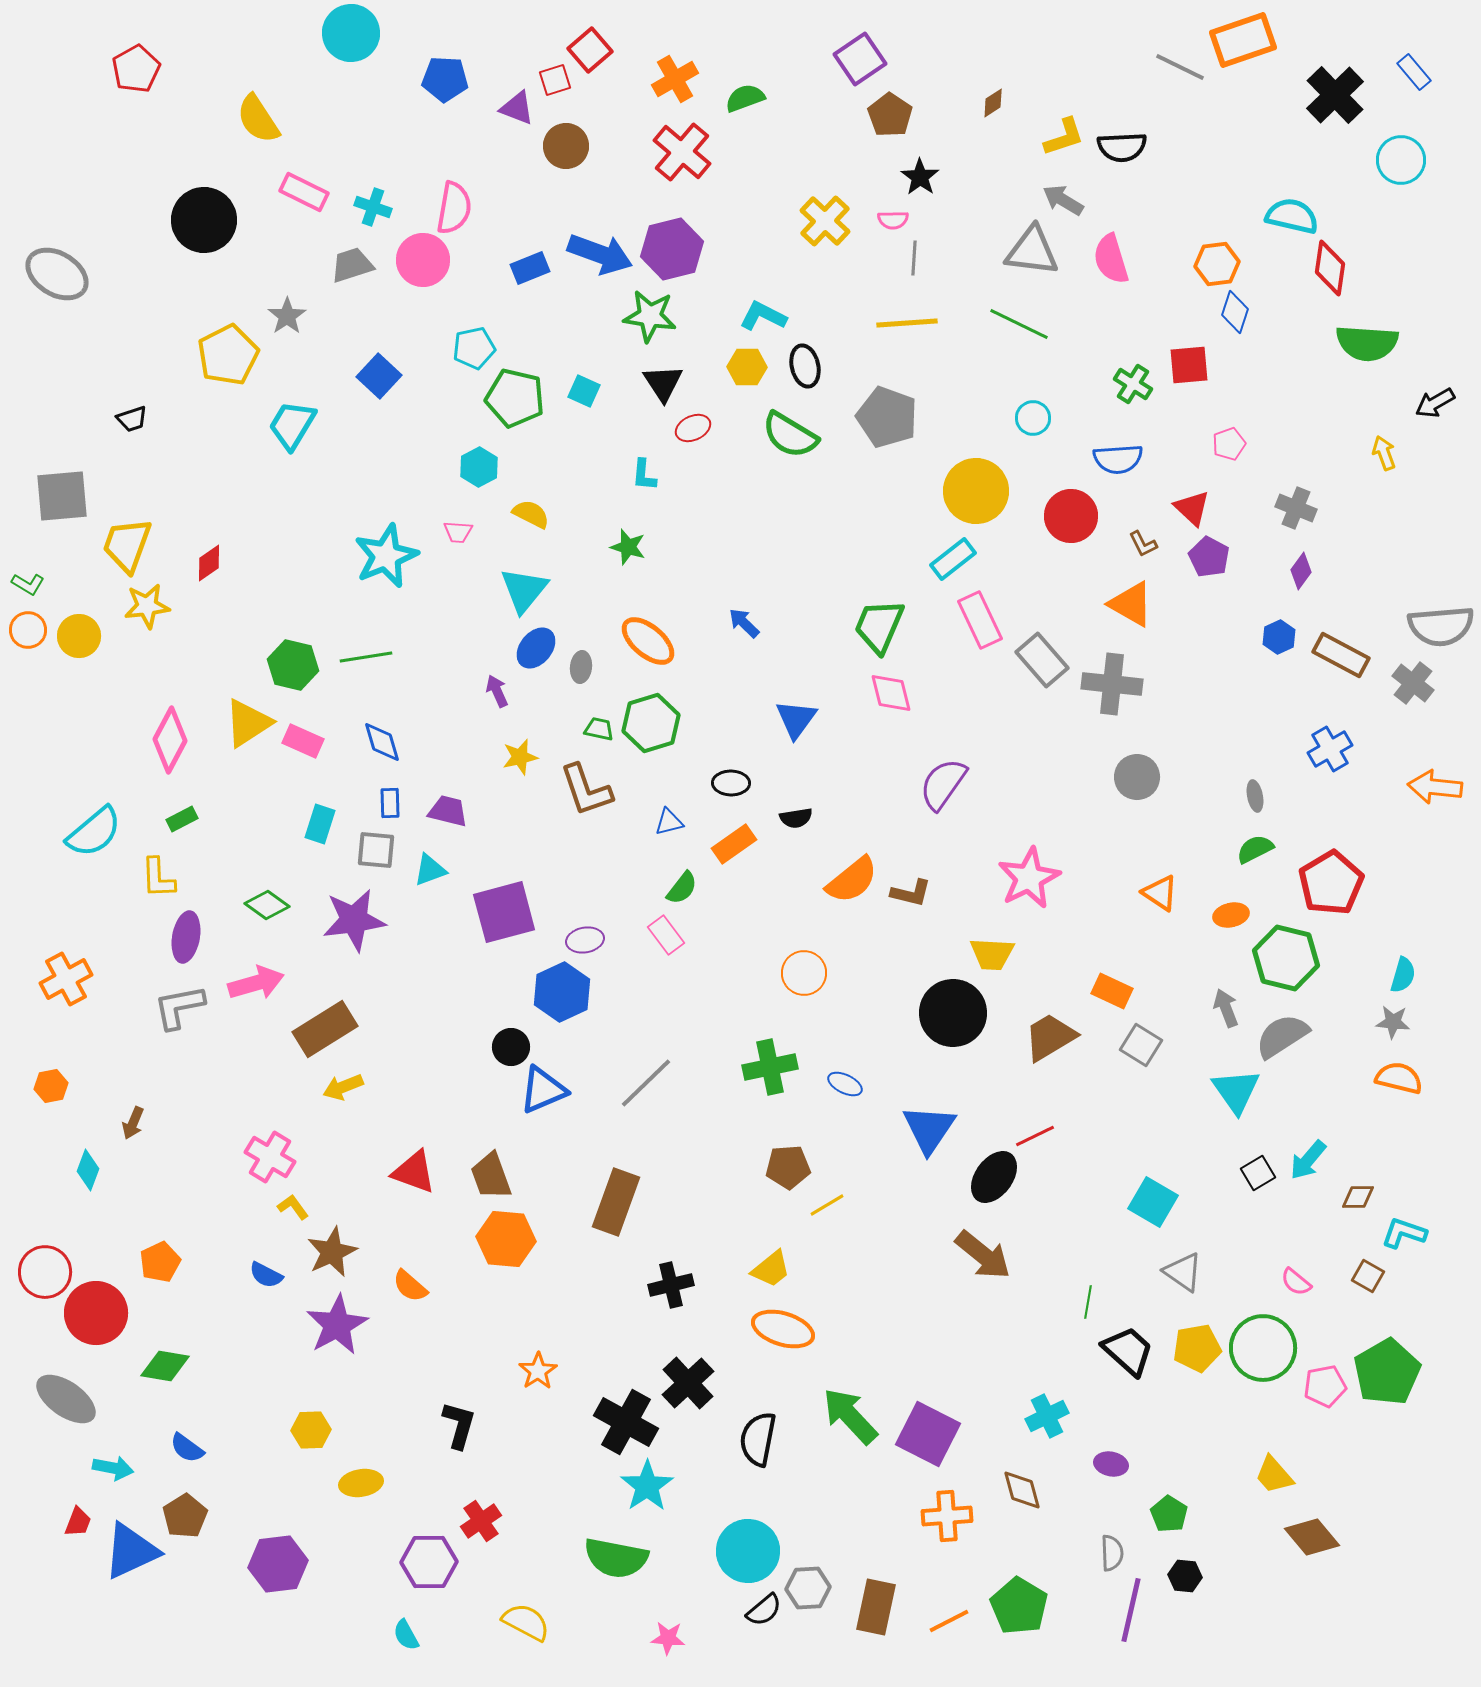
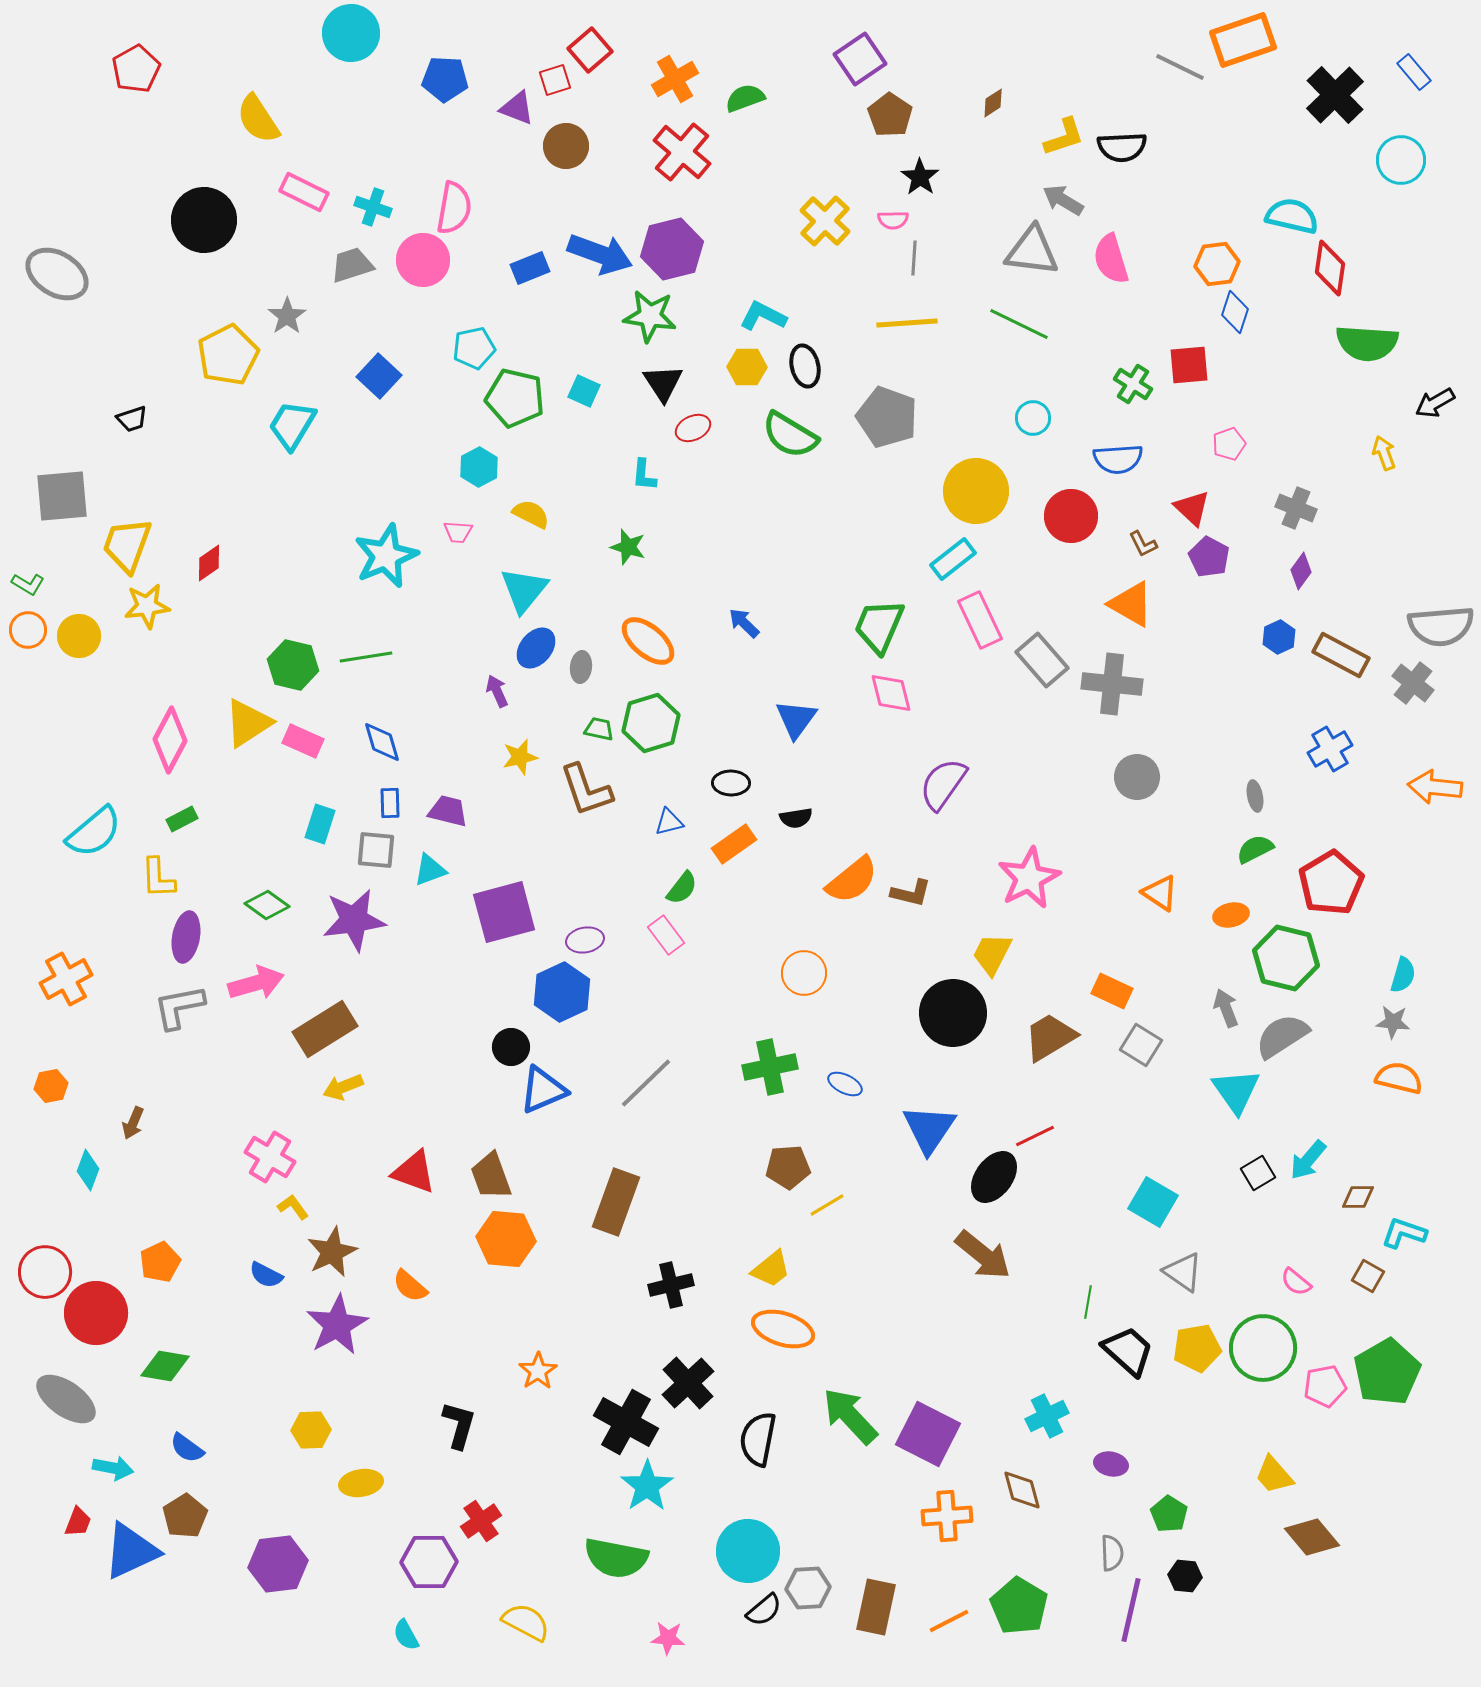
yellow trapezoid at (992, 954): rotated 114 degrees clockwise
